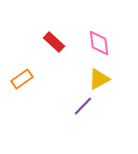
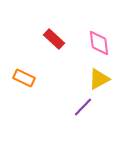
red rectangle: moved 3 px up
orange rectangle: moved 2 px right, 1 px up; rotated 60 degrees clockwise
purple line: moved 1 px down
